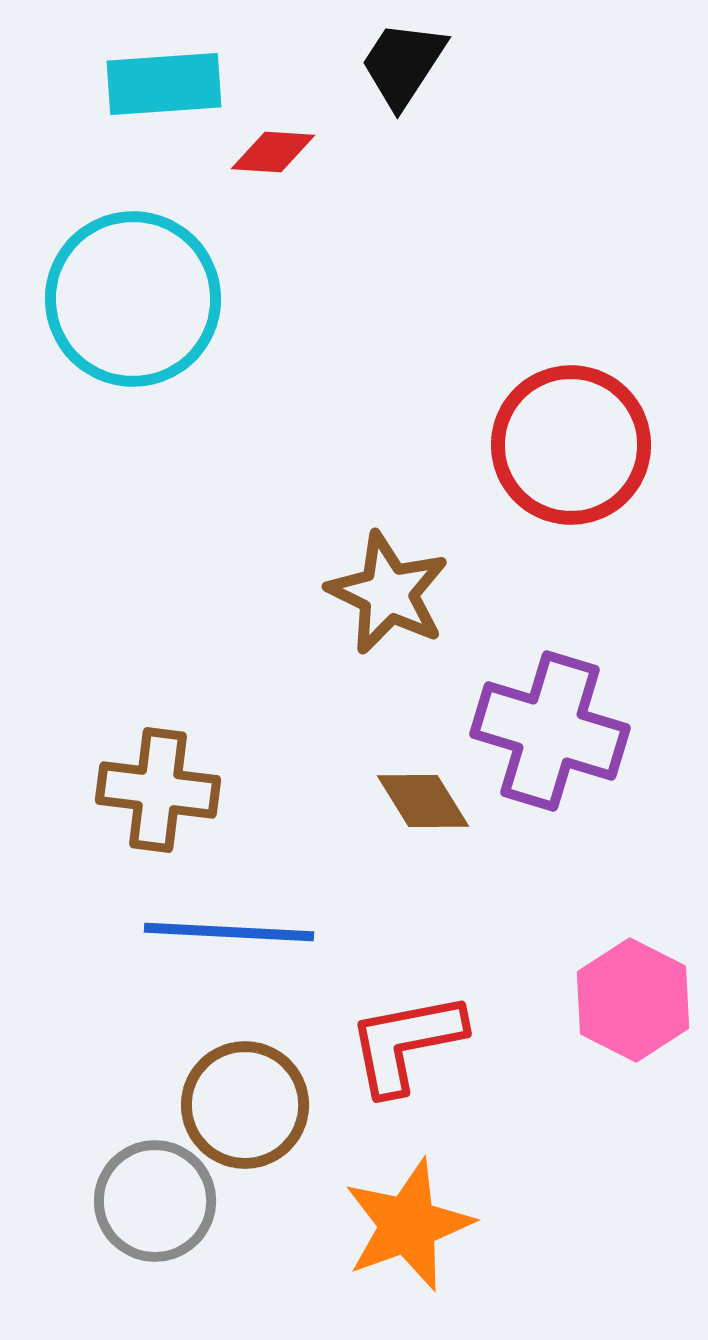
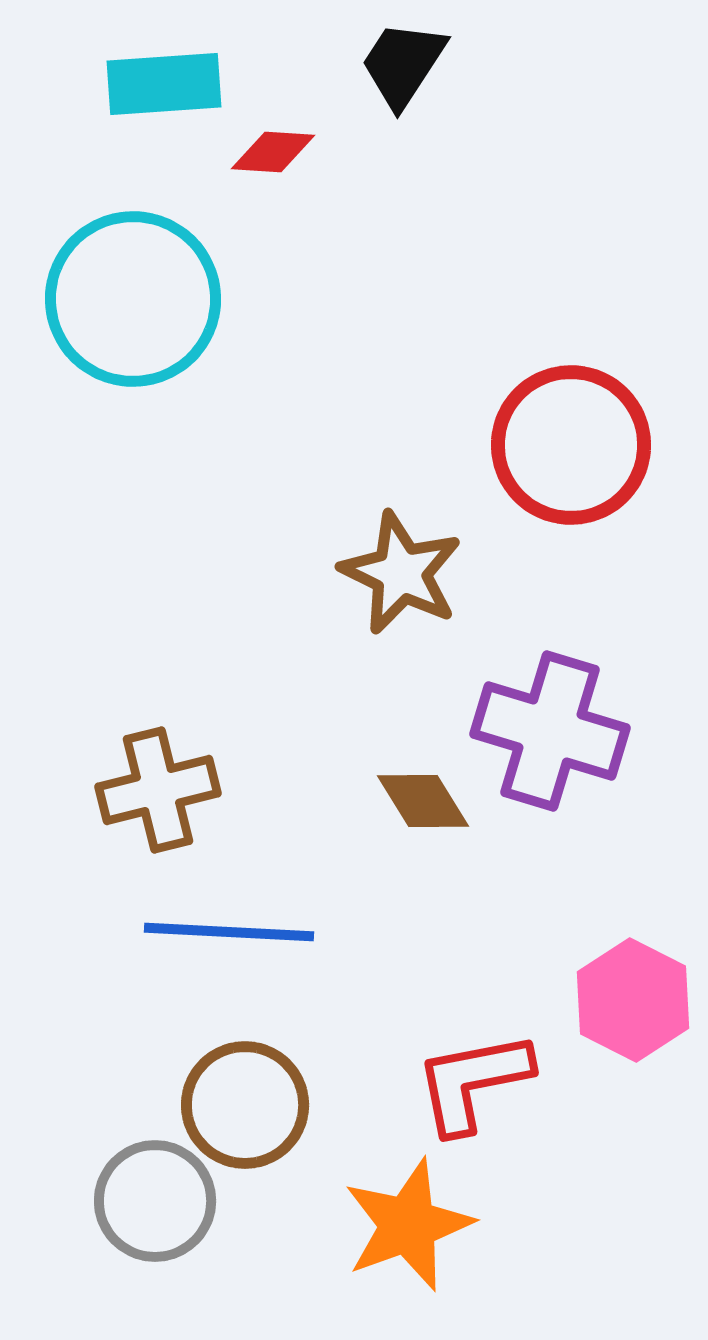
brown star: moved 13 px right, 20 px up
brown cross: rotated 21 degrees counterclockwise
red L-shape: moved 67 px right, 39 px down
